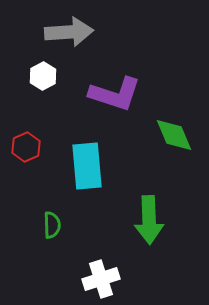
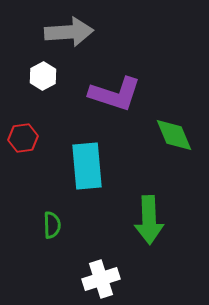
red hexagon: moved 3 px left, 9 px up; rotated 16 degrees clockwise
